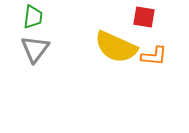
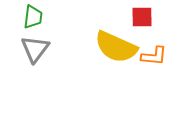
red square: moved 2 px left; rotated 10 degrees counterclockwise
